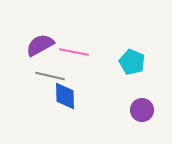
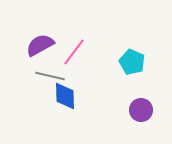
pink line: rotated 64 degrees counterclockwise
purple circle: moved 1 px left
